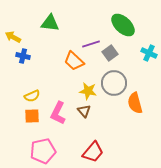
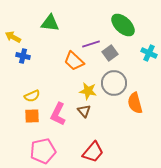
pink L-shape: moved 1 px down
